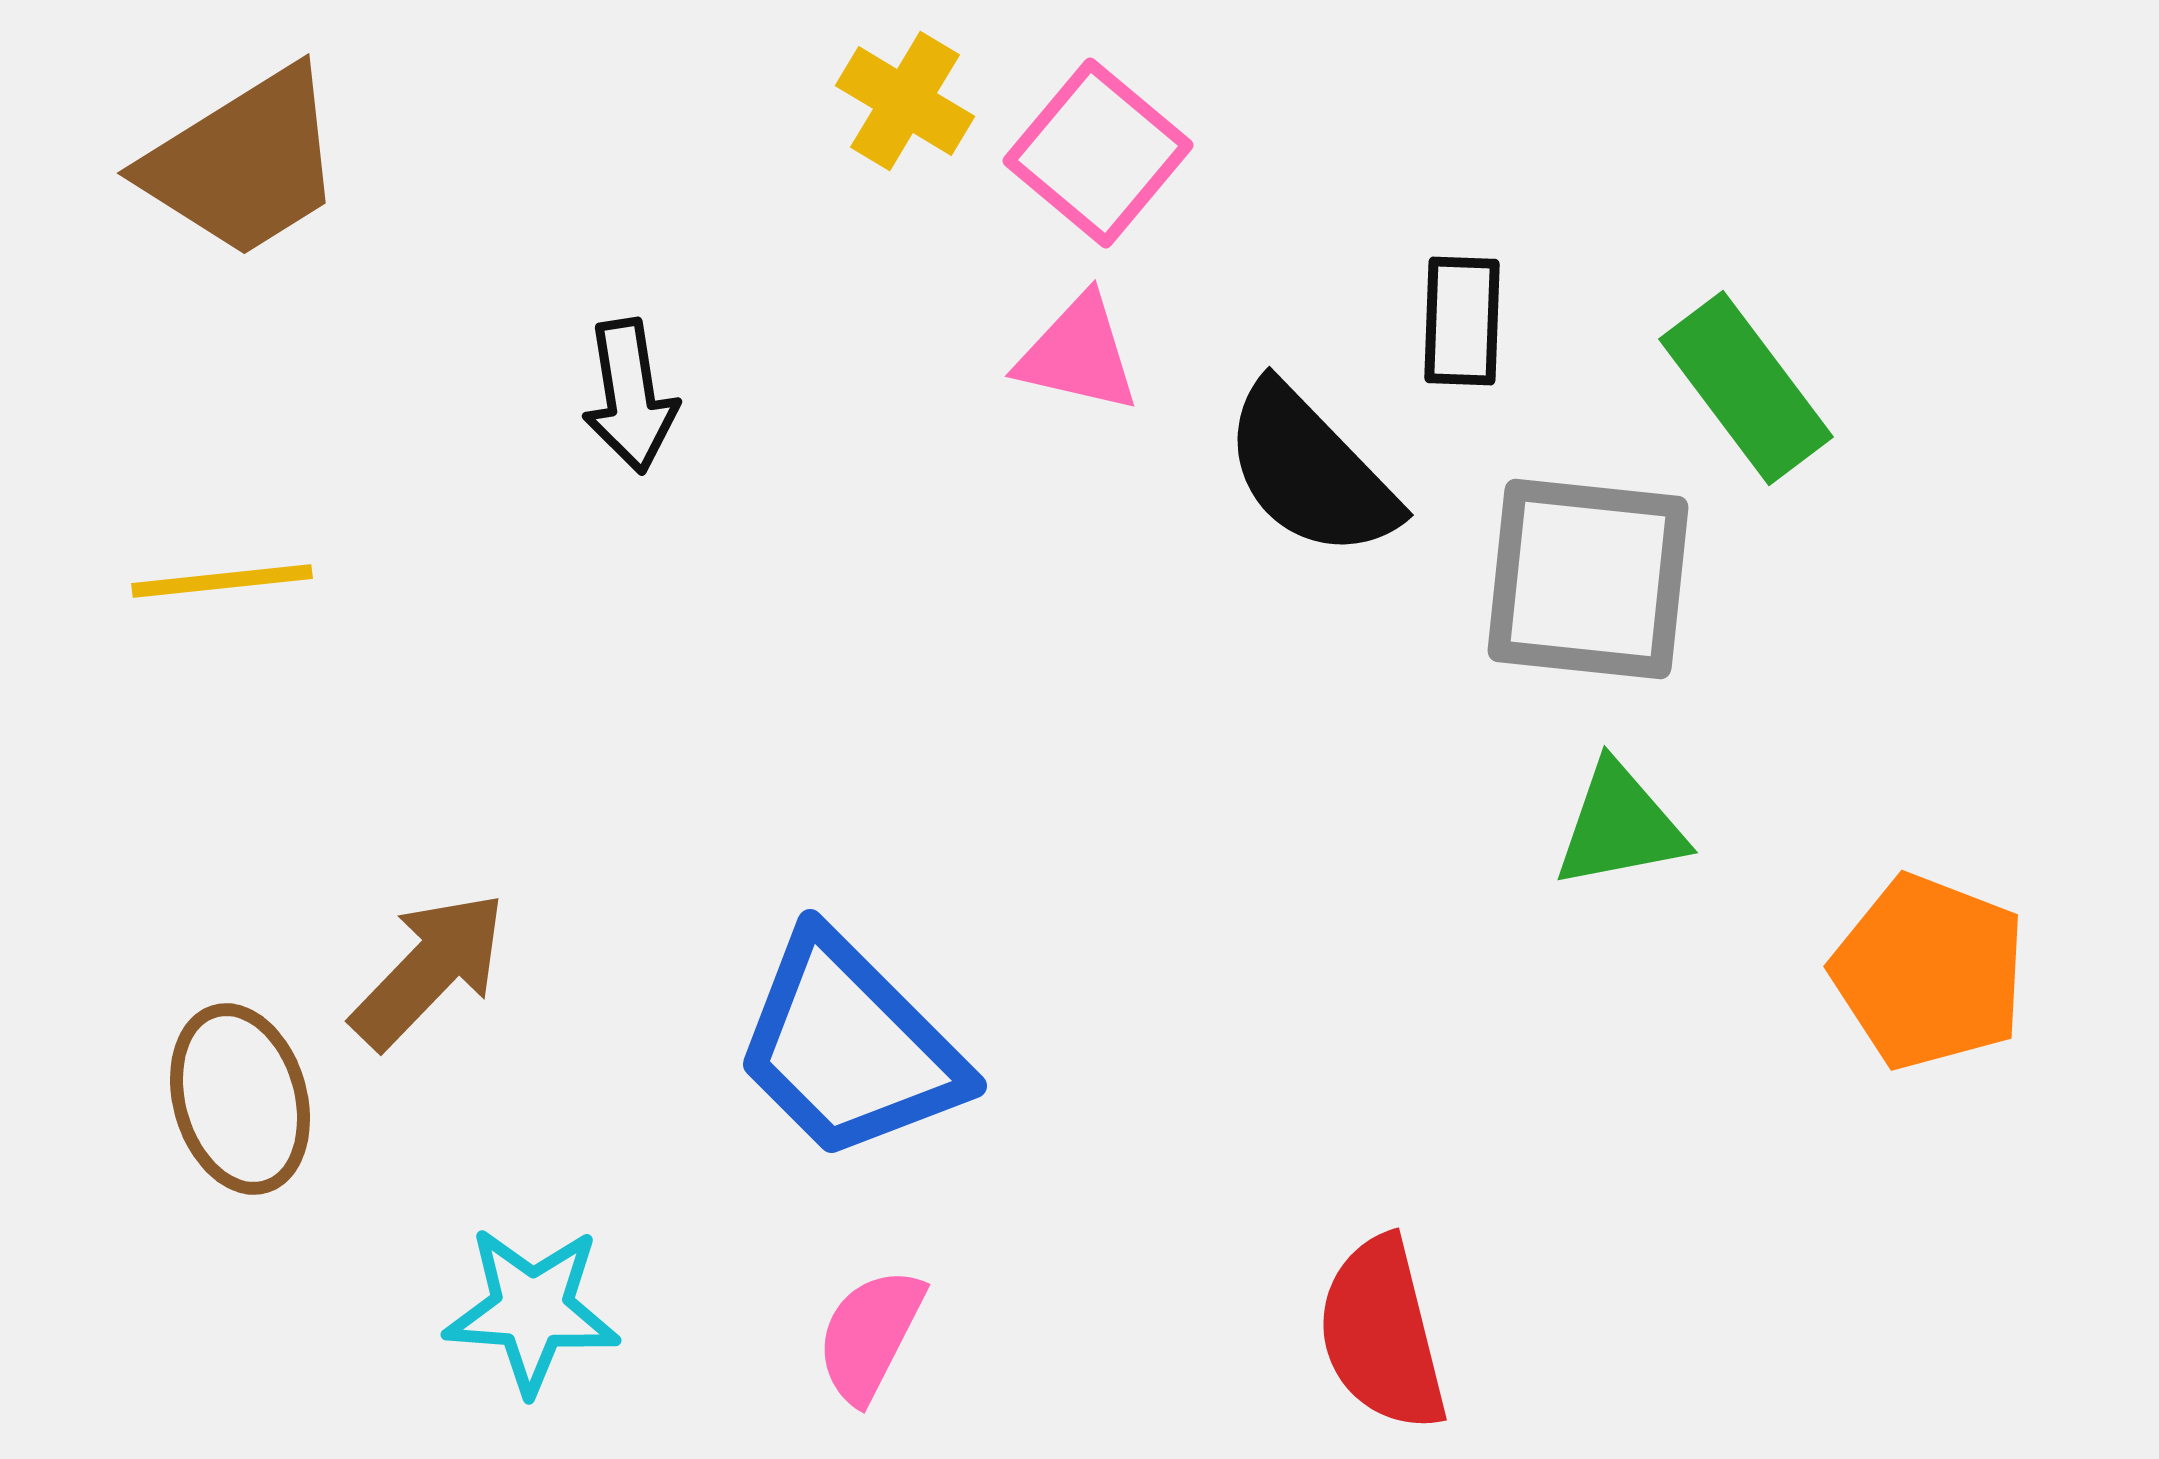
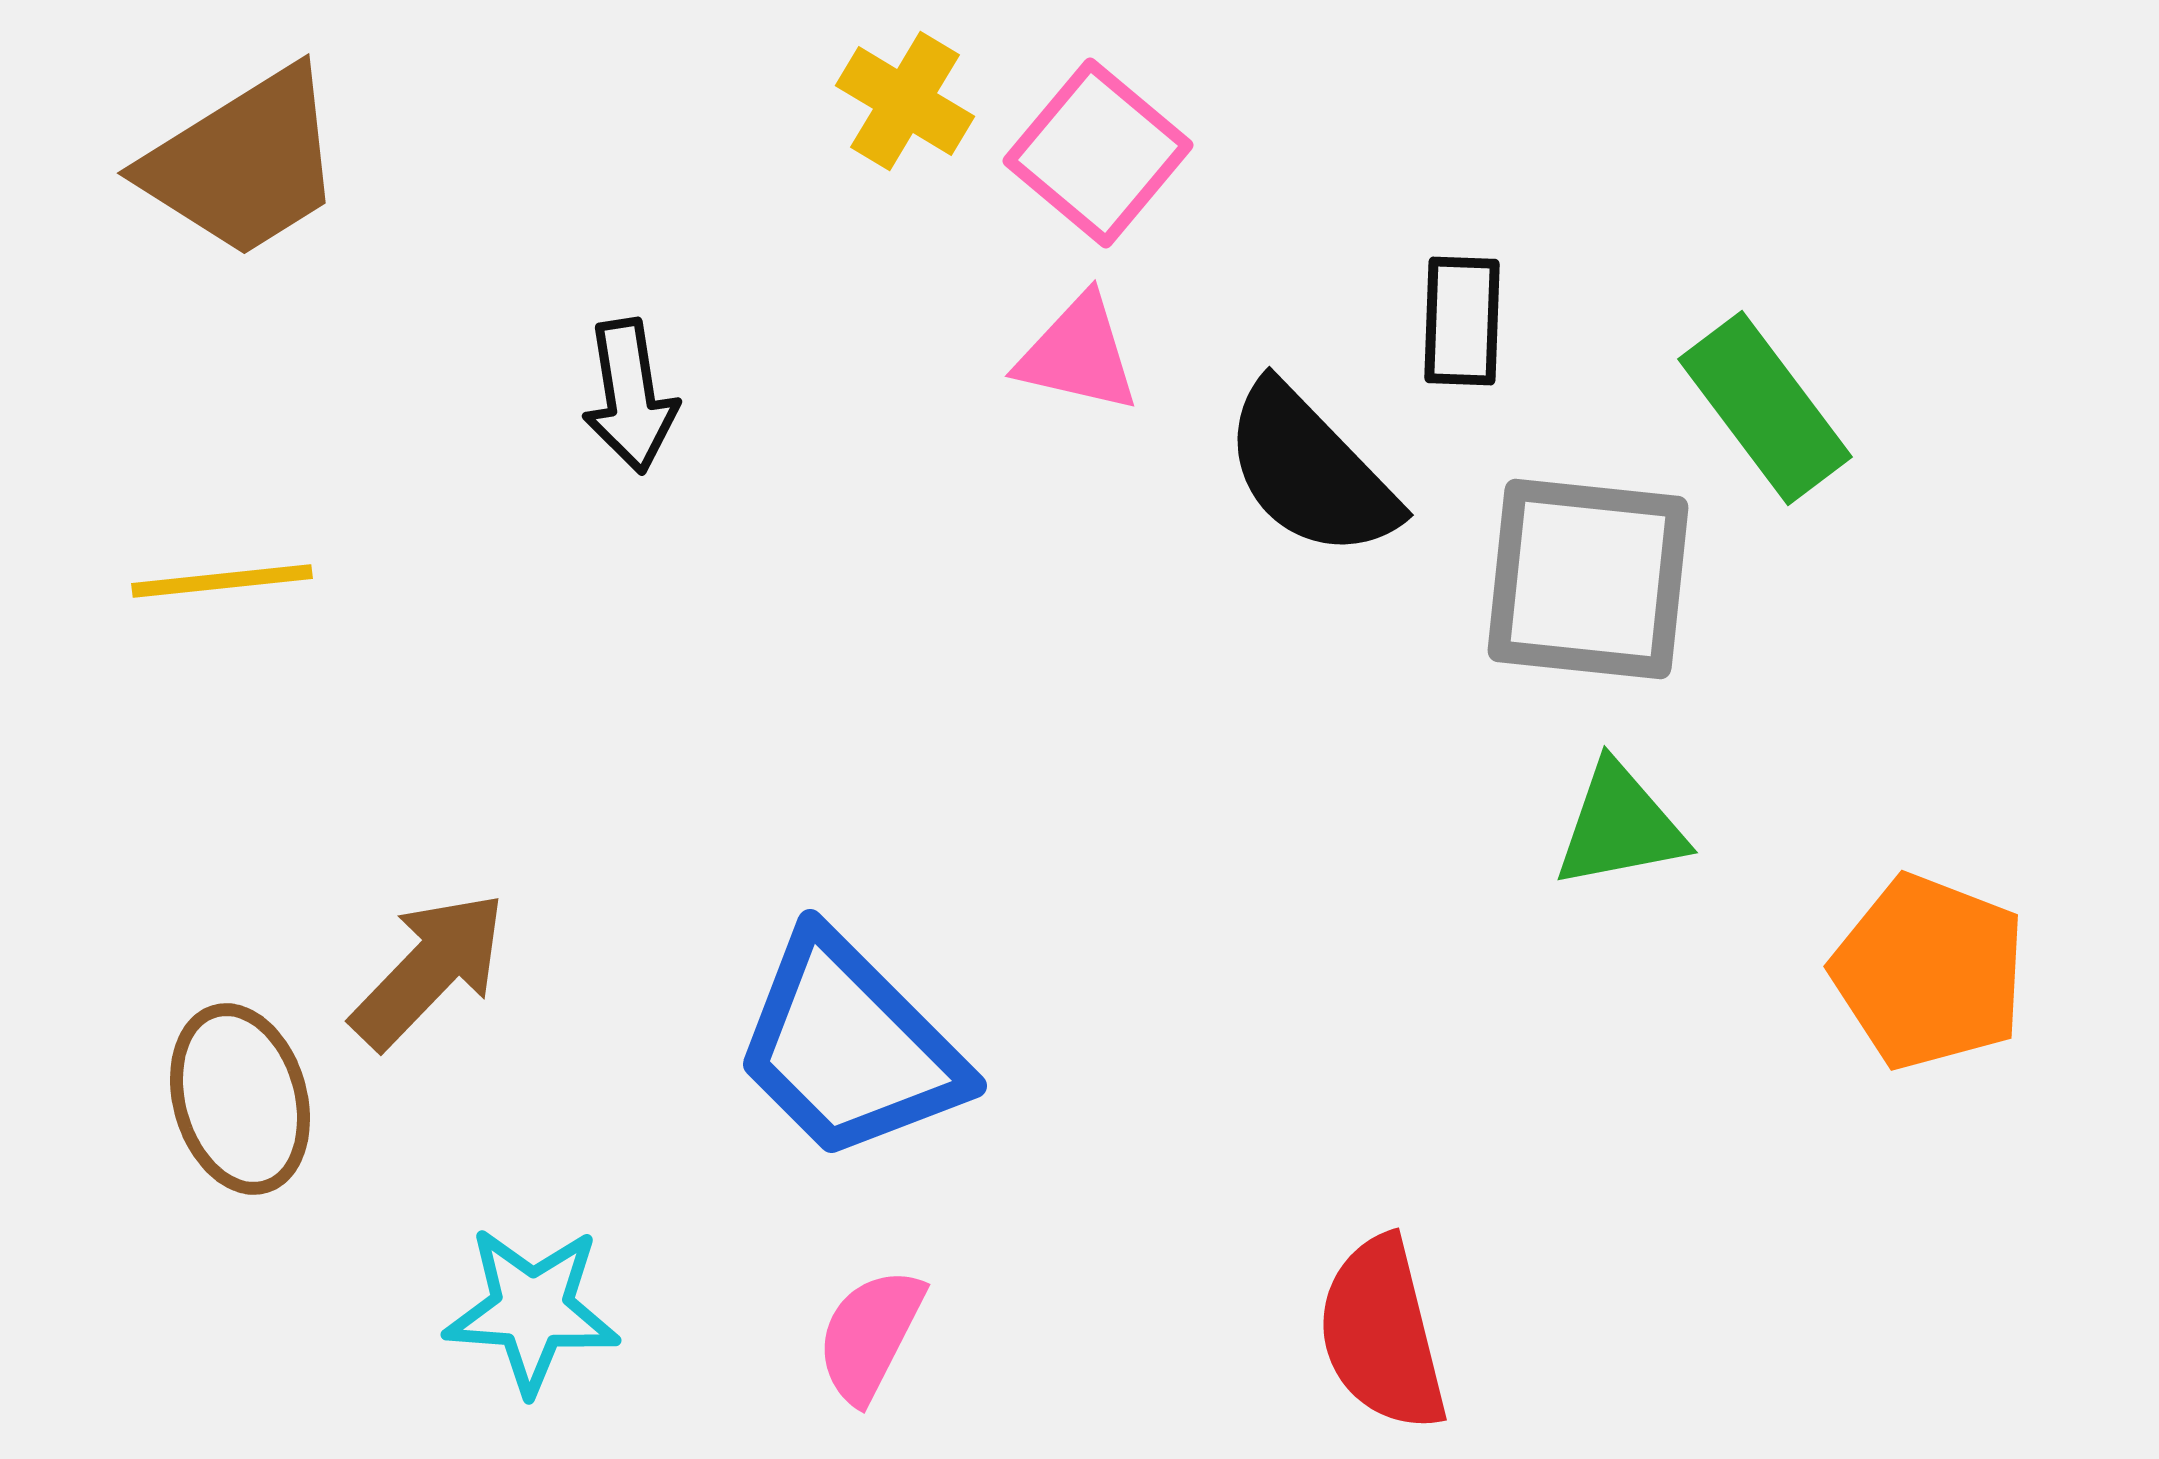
green rectangle: moved 19 px right, 20 px down
